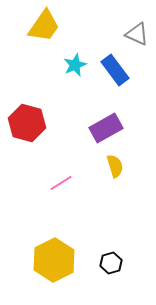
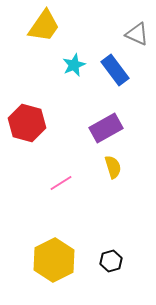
cyan star: moved 1 px left
yellow semicircle: moved 2 px left, 1 px down
black hexagon: moved 2 px up
